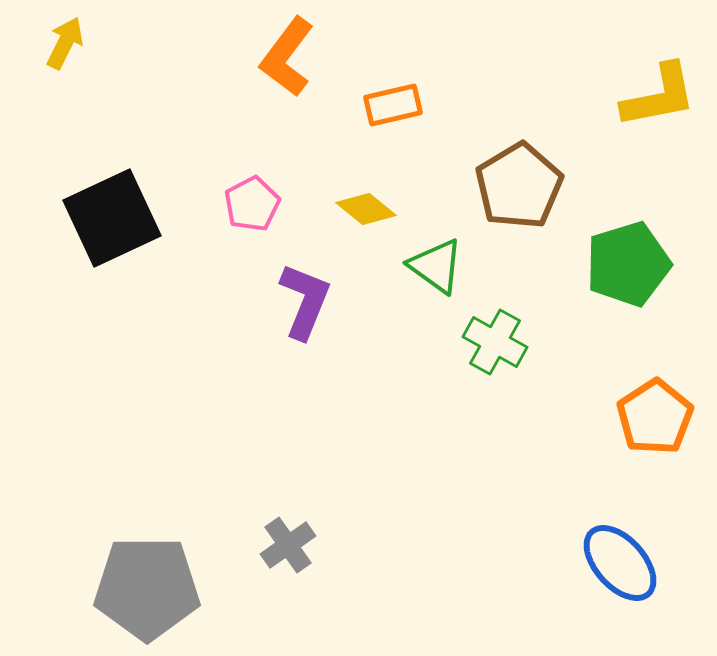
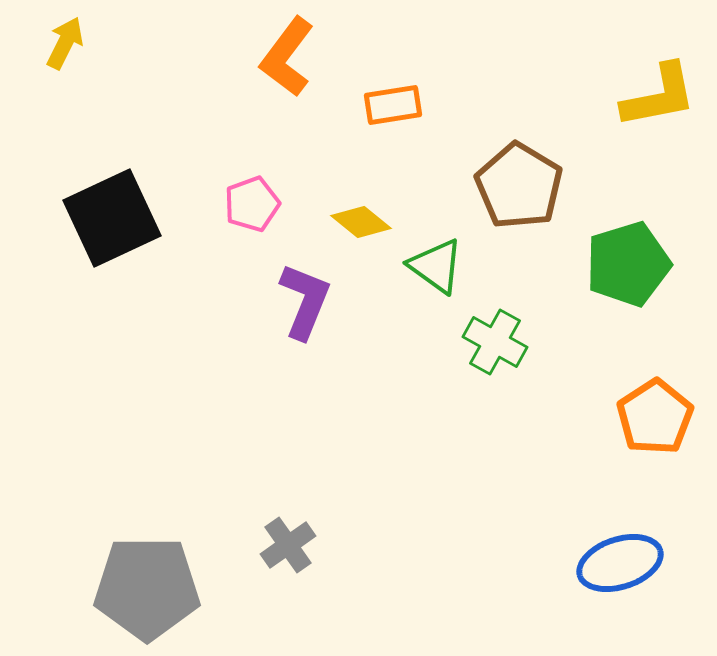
orange rectangle: rotated 4 degrees clockwise
brown pentagon: rotated 10 degrees counterclockwise
pink pentagon: rotated 8 degrees clockwise
yellow diamond: moved 5 px left, 13 px down
blue ellipse: rotated 66 degrees counterclockwise
